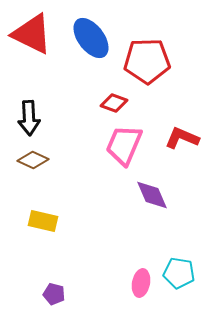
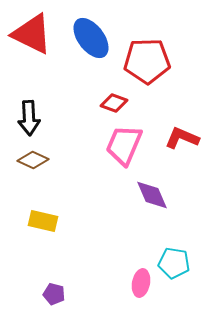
cyan pentagon: moved 5 px left, 10 px up
